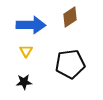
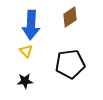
blue arrow: rotated 92 degrees clockwise
yellow triangle: rotated 16 degrees counterclockwise
black star: moved 1 px right, 1 px up
